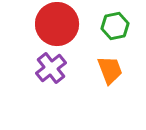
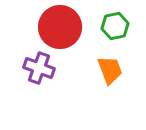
red circle: moved 3 px right, 3 px down
purple cross: moved 12 px left; rotated 32 degrees counterclockwise
